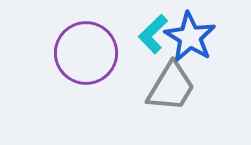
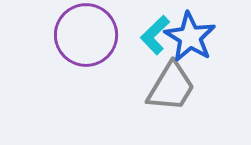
cyan L-shape: moved 2 px right, 1 px down
purple circle: moved 18 px up
